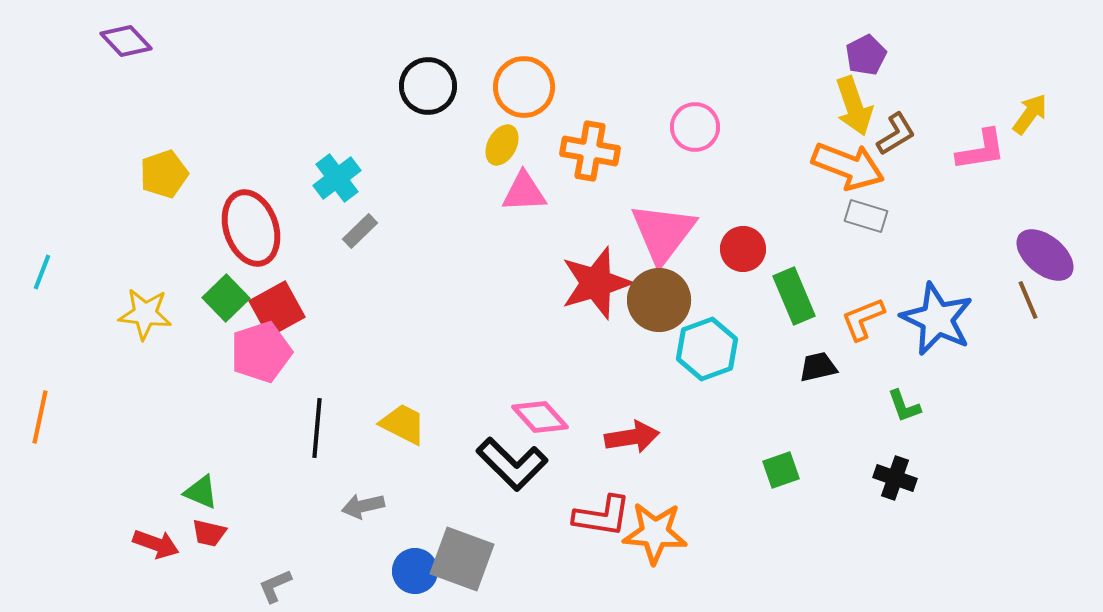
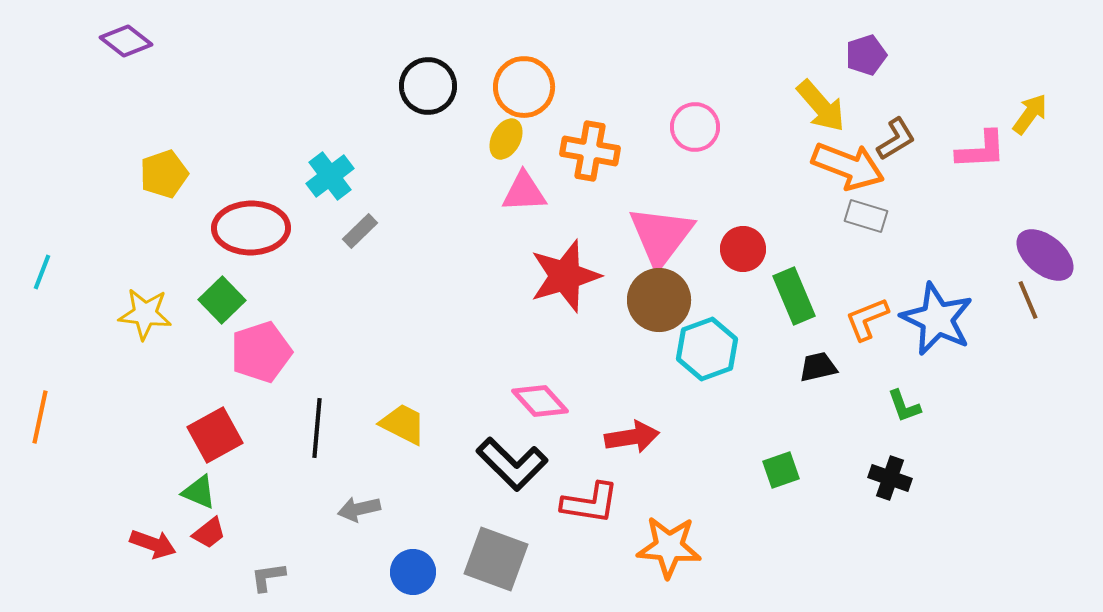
purple diamond at (126, 41): rotated 9 degrees counterclockwise
purple pentagon at (866, 55): rotated 9 degrees clockwise
yellow arrow at (854, 106): moved 33 px left; rotated 22 degrees counterclockwise
brown L-shape at (896, 134): moved 5 px down
yellow ellipse at (502, 145): moved 4 px right, 6 px up
pink L-shape at (981, 150): rotated 6 degrees clockwise
cyan cross at (337, 178): moved 7 px left, 2 px up
red ellipse at (251, 228): rotated 72 degrees counterclockwise
pink triangle at (663, 233): moved 2 px left, 3 px down
red star at (596, 283): moved 31 px left, 7 px up
green square at (226, 298): moved 4 px left, 2 px down
red square at (277, 309): moved 62 px left, 126 px down
orange L-shape at (863, 319): moved 4 px right
pink diamond at (540, 417): moved 16 px up
black cross at (895, 478): moved 5 px left
green triangle at (201, 492): moved 2 px left
gray arrow at (363, 506): moved 4 px left, 3 px down
red L-shape at (602, 516): moved 12 px left, 13 px up
red trapezoid at (209, 533): rotated 51 degrees counterclockwise
orange star at (655, 533): moved 14 px right, 14 px down
red arrow at (156, 544): moved 3 px left
gray square at (462, 559): moved 34 px right
blue circle at (415, 571): moved 2 px left, 1 px down
gray L-shape at (275, 586): moved 7 px left, 9 px up; rotated 15 degrees clockwise
